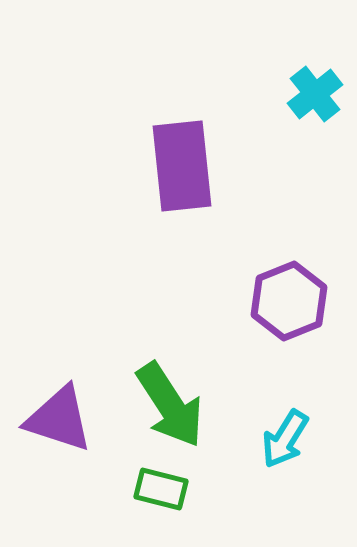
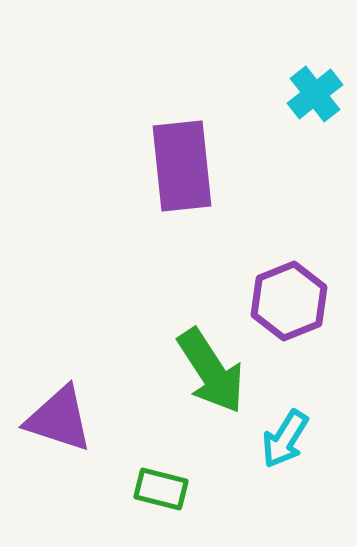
green arrow: moved 41 px right, 34 px up
